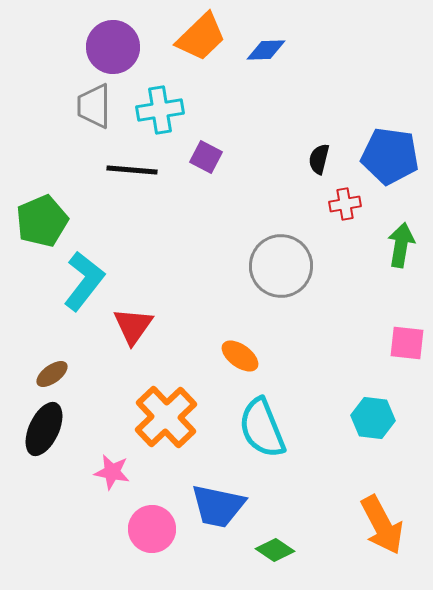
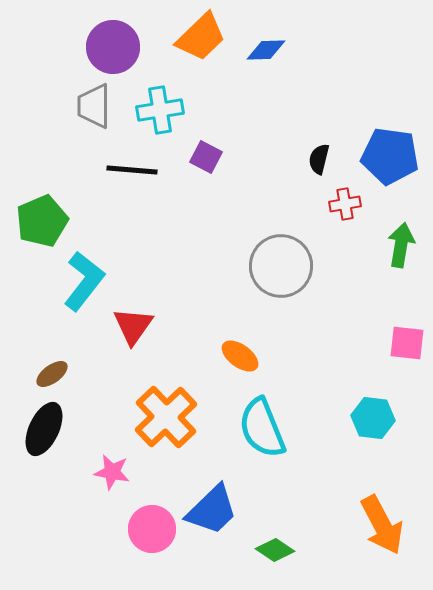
blue trapezoid: moved 6 px left, 4 px down; rotated 56 degrees counterclockwise
